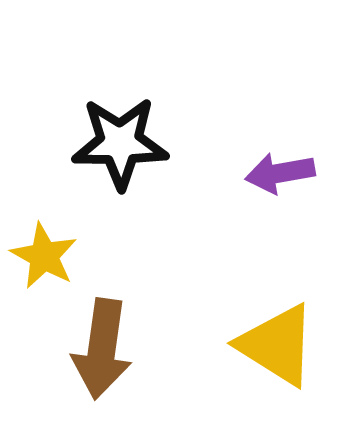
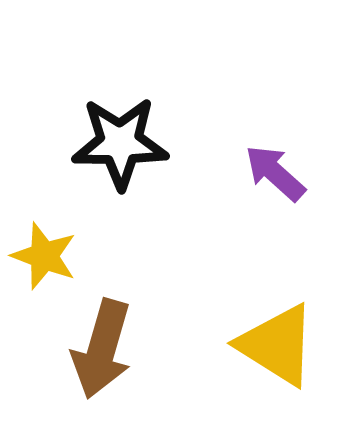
purple arrow: moved 5 px left; rotated 52 degrees clockwise
yellow star: rotated 8 degrees counterclockwise
brown arrow: rotated 8 degrees clockwise
